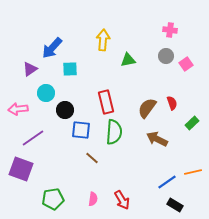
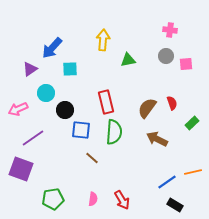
pink square: rotated 32 degrees clockwise
pink arrow: rotated 18 degrees counterclockwise
